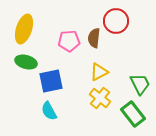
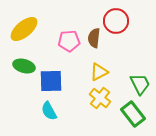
yellow ellipse: rotated 32 degrees clockwise
green ellipse: moved 2 px left, 4 px down
blue square: rotated 10 degrees clockwise
